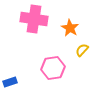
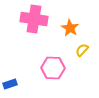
pink hexagon: rotated 10 degrees clockwise
blue rectangle: moved 2 px down
